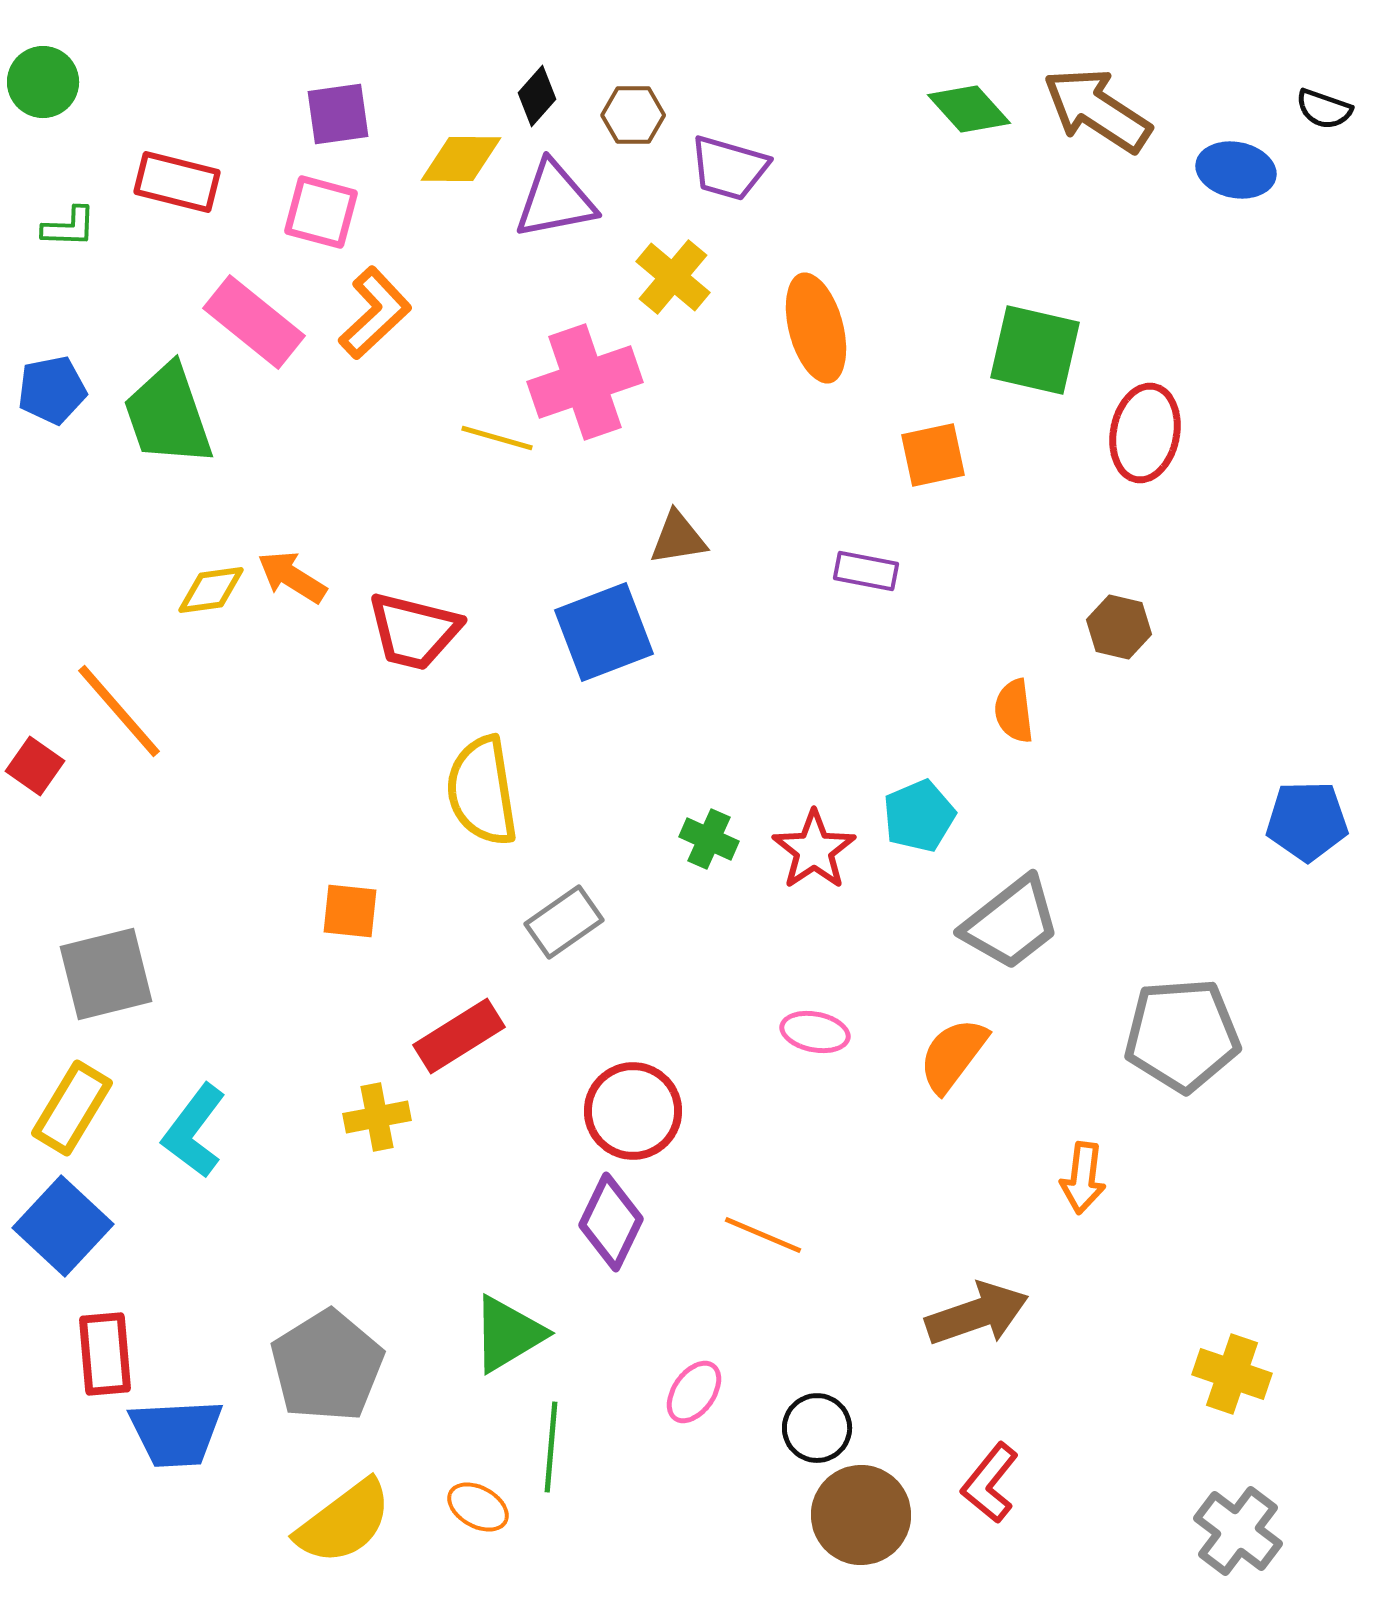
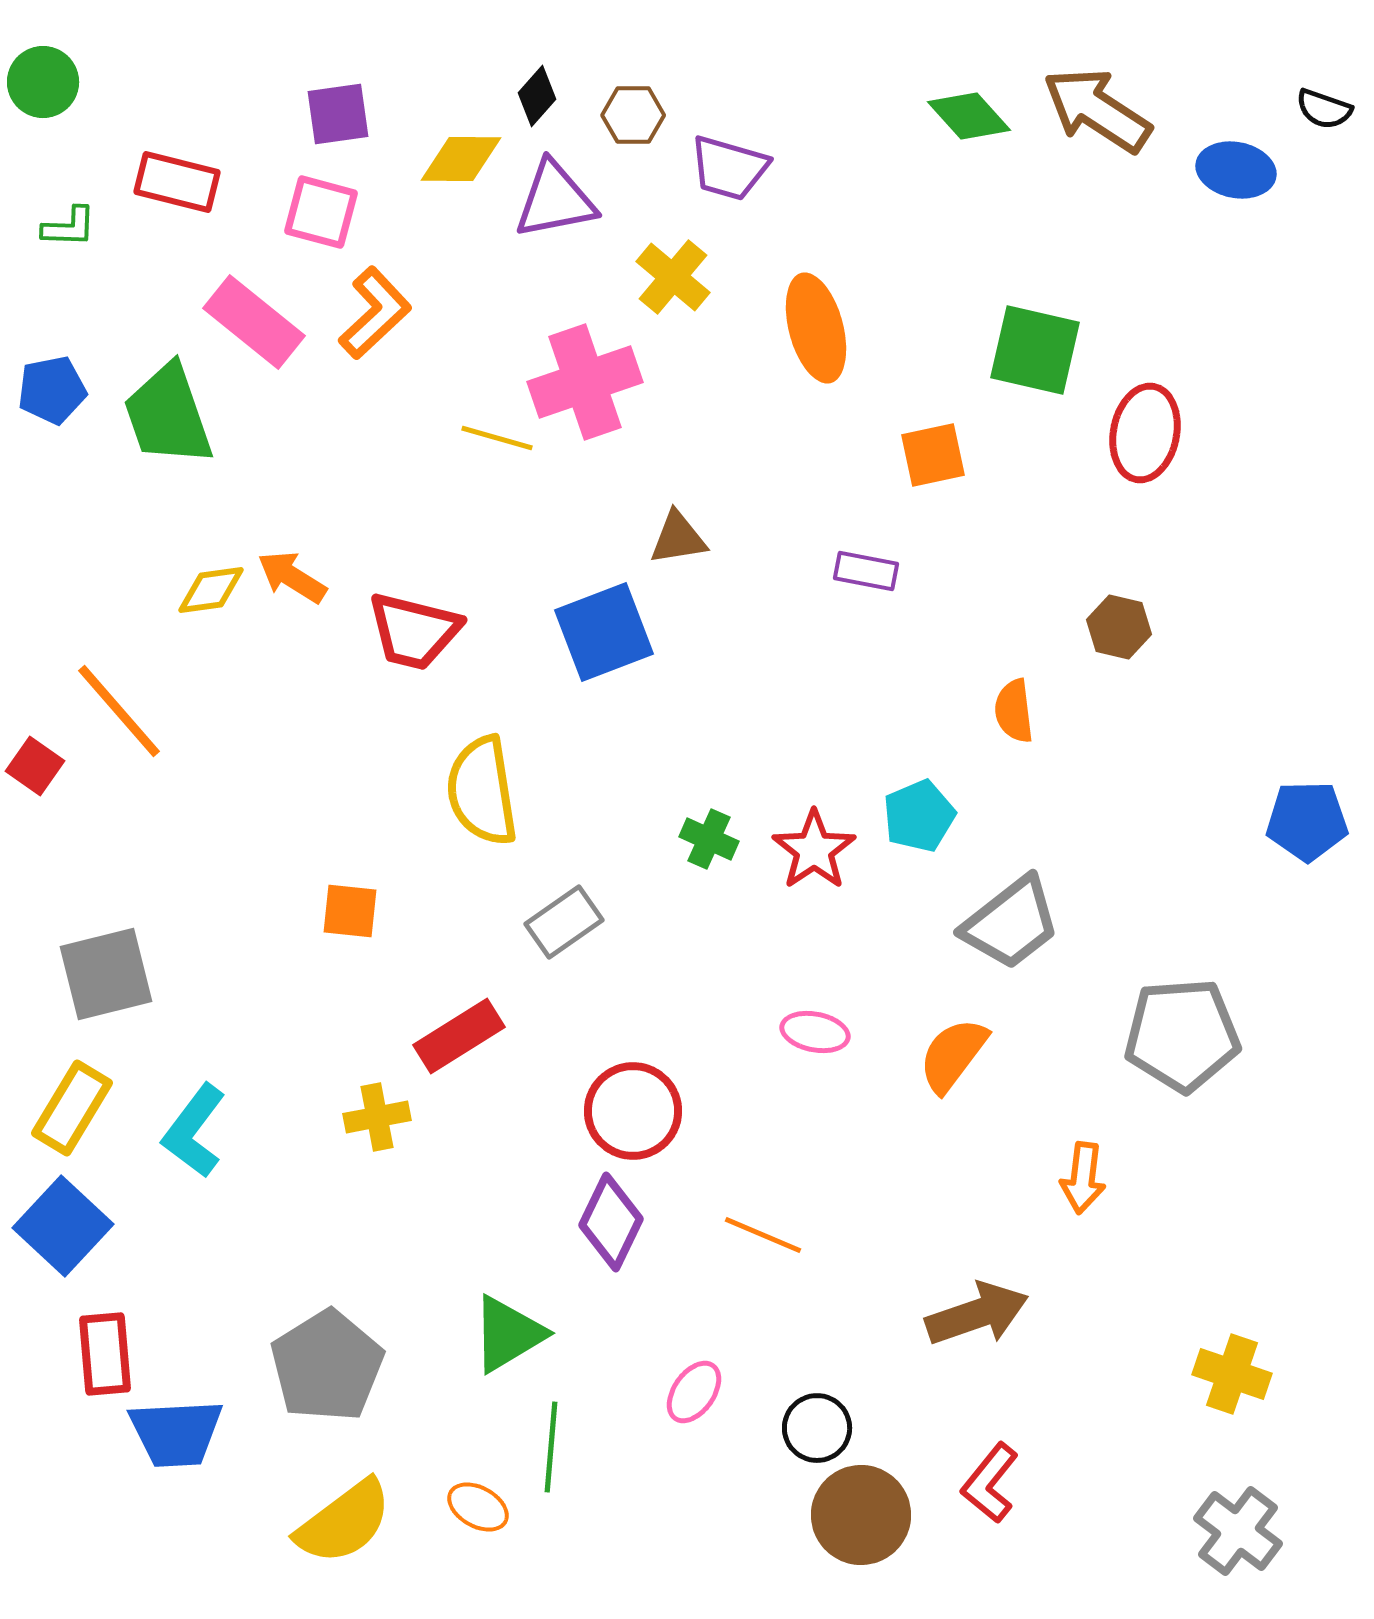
green diamond at (969, 109): moved 7 px down
